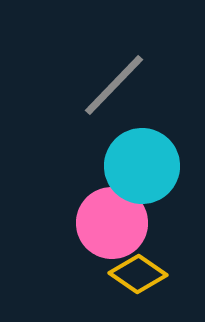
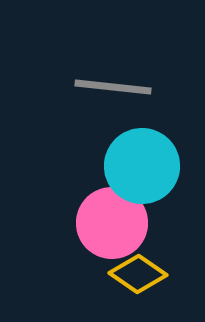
gray line: moved 1 px left, 2 px down; rotated 52 degrees clockwise
